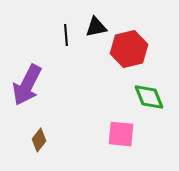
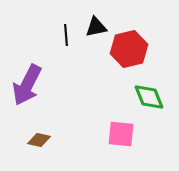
brown diamond: rotated 65 degrees clockwise
